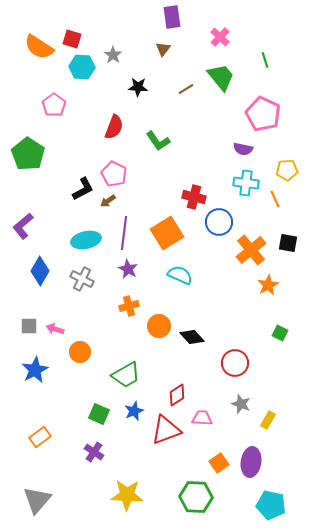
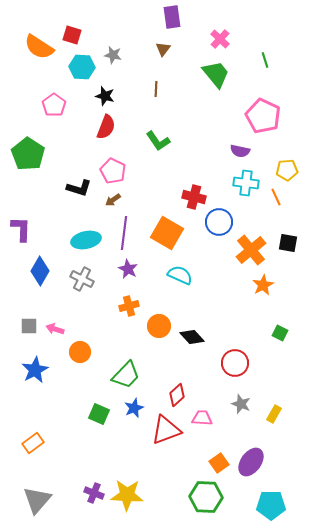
pink cross at (220, 37): moved 2 px down
red square at (72, 39): moved 4 px up
gray star at (113, 55): rotated 24 degrees counterclockwise
green trapezoid at (221, 77): moved 5 px left, 3 px up
black star at (138, 87): moved 33 px left, 9 px down; rotated 12 degrees clockwise
brown line at (186, 89): moved 30 px left; rotated 56 degrees counterclockwise
pink pentagon at (263, 114): moved 2 px down
red semicircle at (114, 127): moved 8 px left
purple semicircle at (243, 149): moved 3 px left, 2 px down
pink pentagon at (114, 174): moved 1 px left, 3 px up
black L-shape at (83, 189): moved 4 px left, 1 px up; rotated 45 degrees clockwise
orange line at (275, 199): moved 1 px right, 2 px up
brown arrow at (108, 201): moved 5 px right, 1 px up
purple L-shape at (23, 226): moved 2 px left, 3 px down; rotated 132 degrees clockwise
orange square at (167, 233): rotated 28 degrees counterclockwise
orange star at (268, 285): moved 5 px left
green trapezoid at (126, 375): rotated 16 degrees counterclockwise
red diamond at (177, 395): rotated 10 degrees counterclockwise
blue star at (134, 411): moved 3 px up
yellow rectangle at (268, 420): moved 6 px right, 6 px up
orange rectangle at (40, 437): moved 7 px left, 6 px down
purple cross at (94, 452): moved 41 px down; rotated 12 degrees counterclockwise
purple ellipse at (251, 462): rotated 28 degrees clockwise
green hexagon at (196, 497): moved 10 px right
cyan pentagon at (271, 505): rotated 12 degrees counterclockwise
